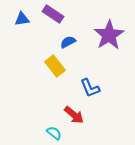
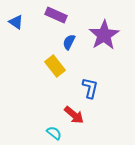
purple rectangle: moved 3 px right, 1 px down; rotated 10 degrees counterclockwise
blue triangle: moved 6 px left, 3 px down; rotated 42 degrees clockwise
purple star: moved 5 px left
blue semicircle: moved 1 px right; rotated 35 degrees counterclockwise
blue L-shape: rotated 145 degrees counterclockwise
